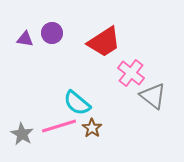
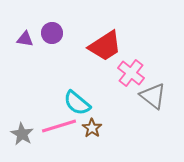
red trapezoid: moved 1 px right, 4 px down
